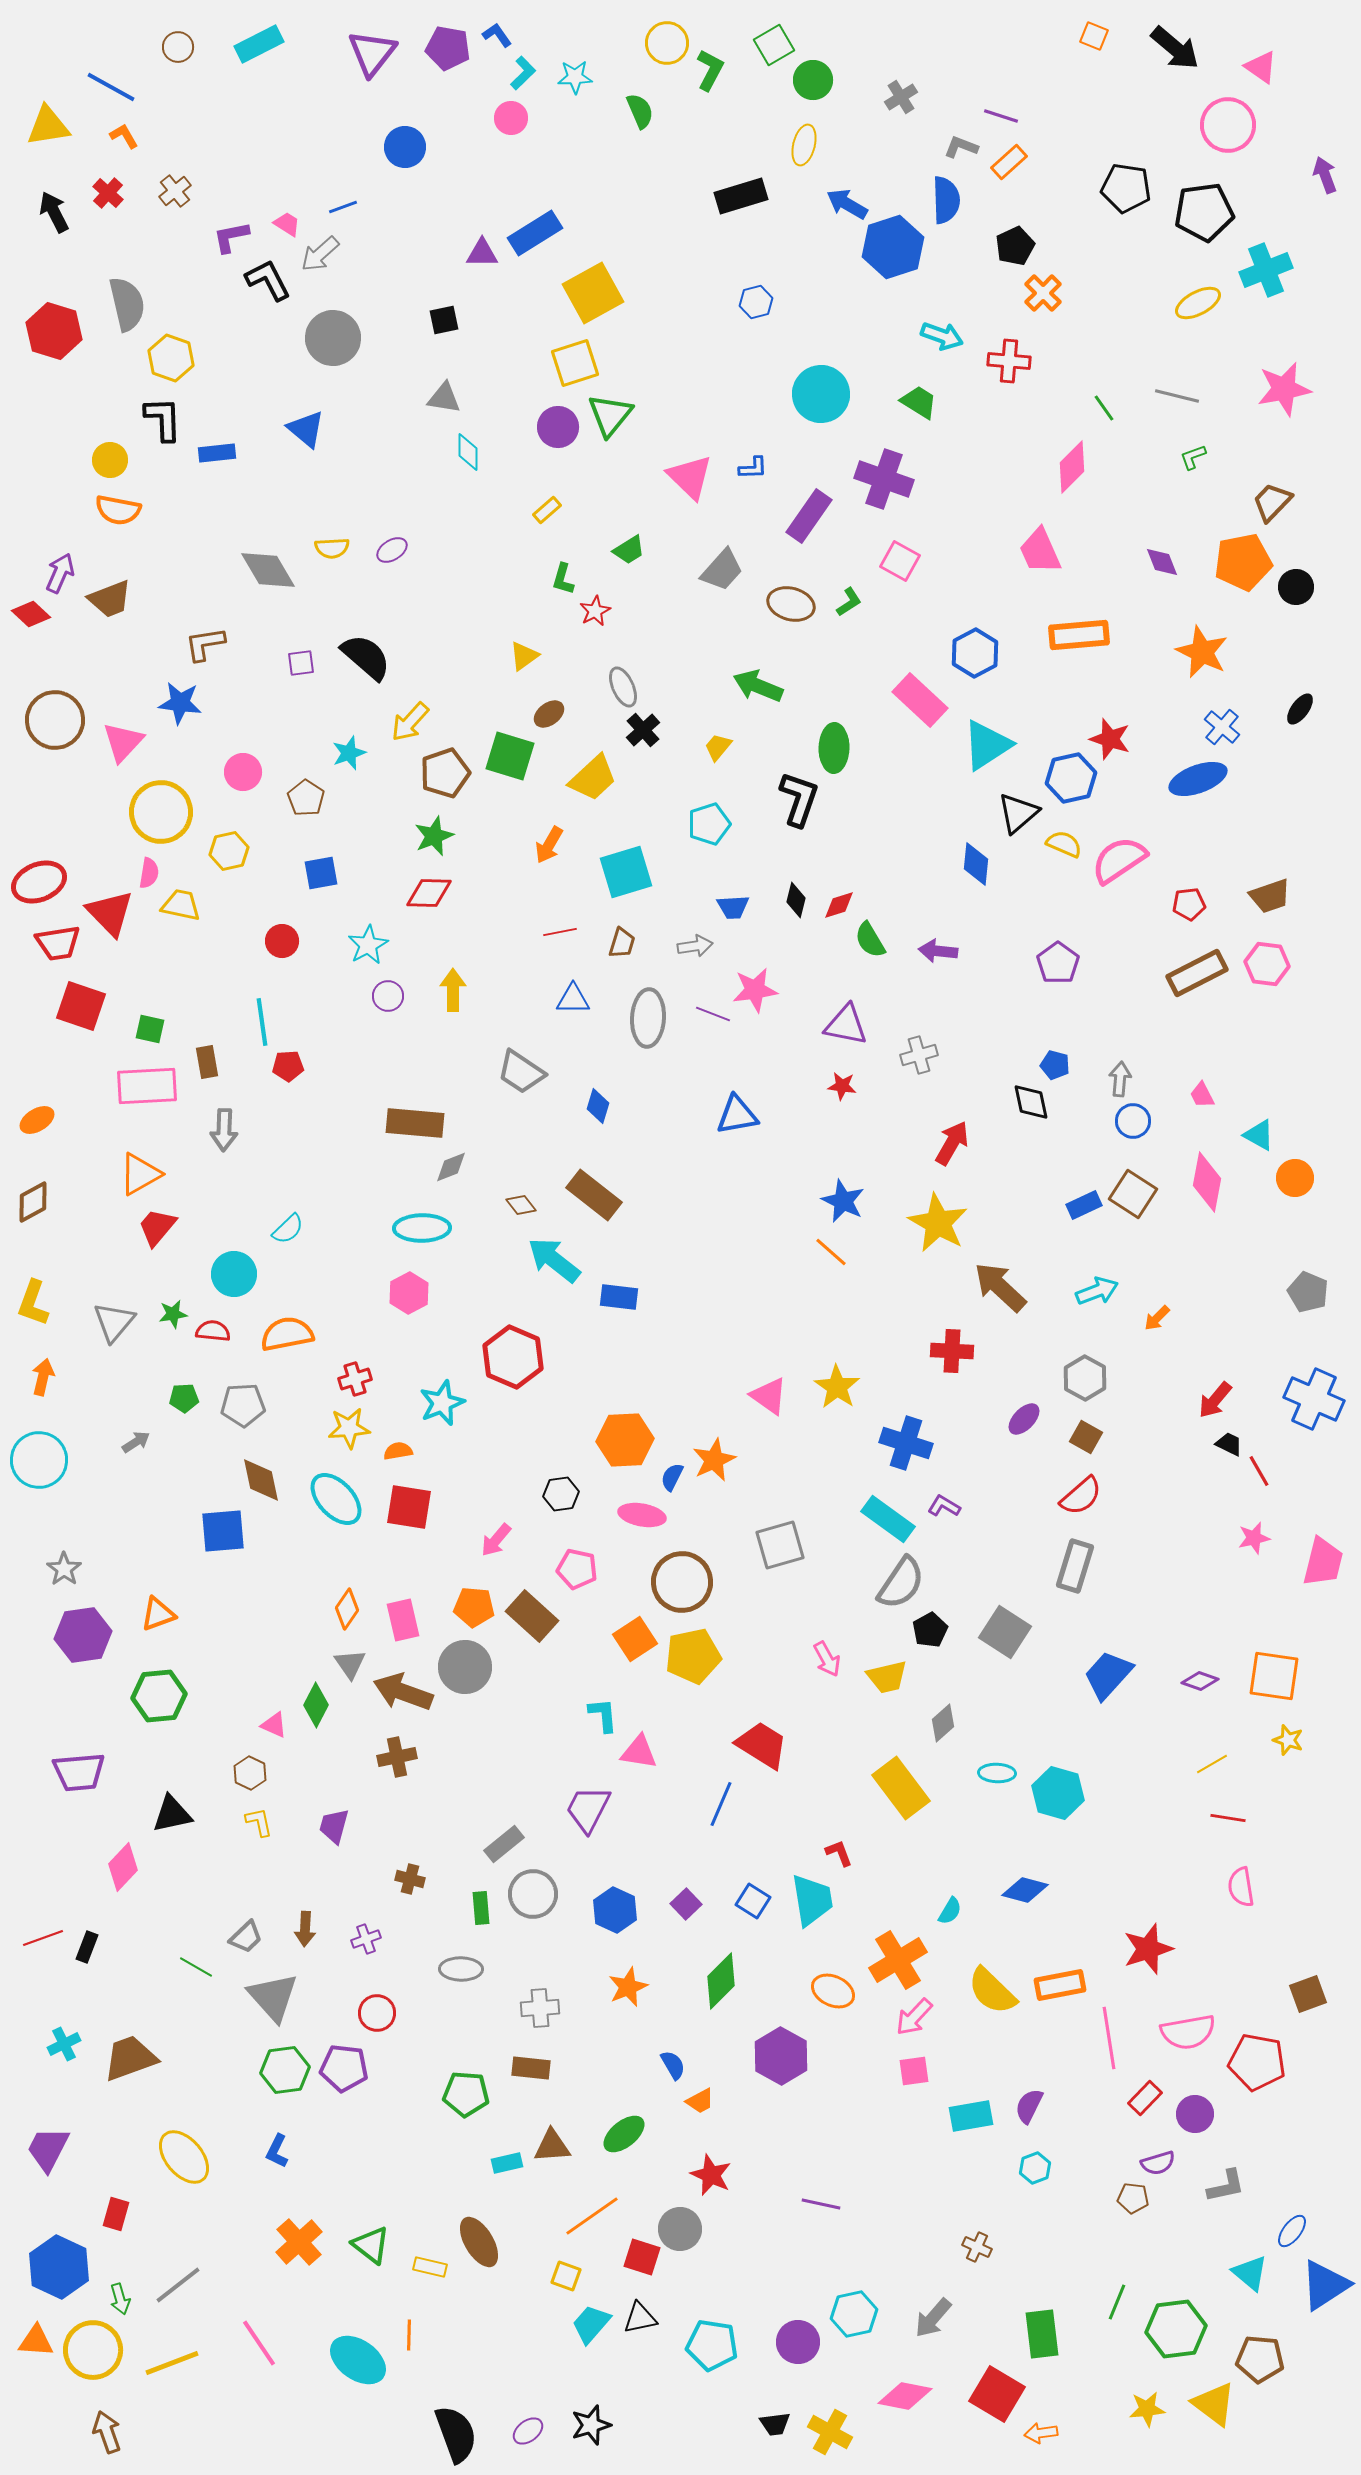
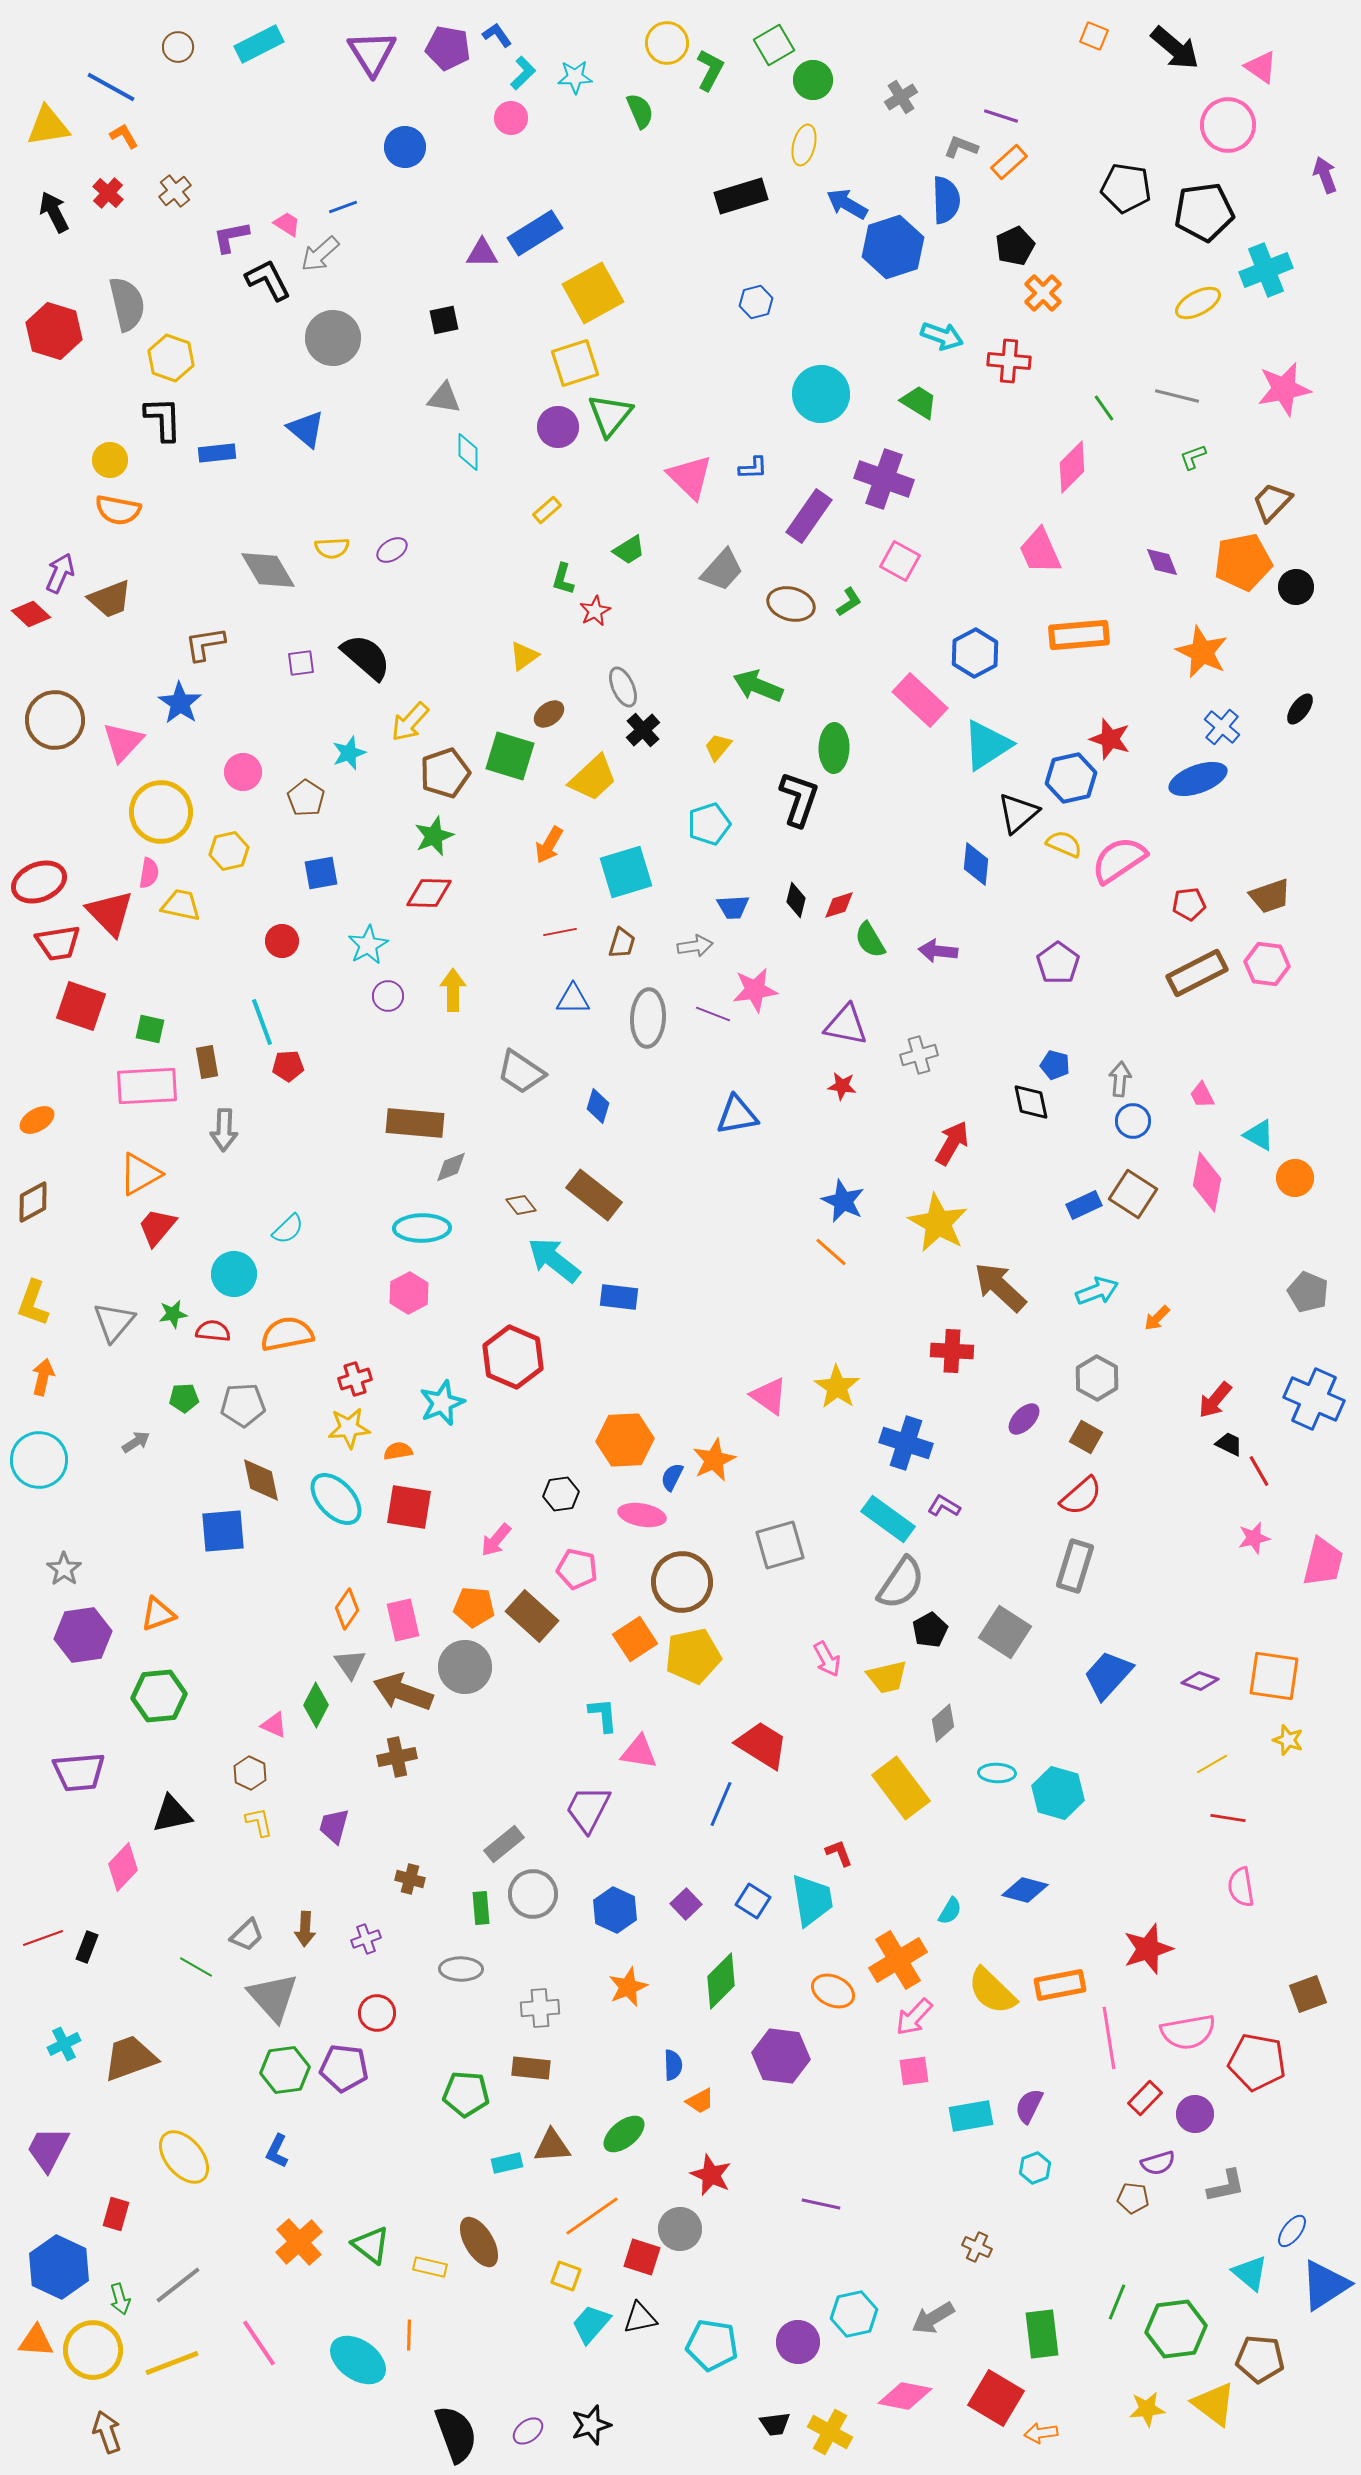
purple triangle at (372, 53): rotated 10 degrees counterclockwise
blue star at (180, 703): rotated 27 degrees clockwise
cyan line at (262, 1022): rotated 12 degrees counterclockwise
gray hexagon at (1085, 1378): moved 12 px right
gray trapezoid at (246, 1937): moved 1 px right, 2 px up
purple hexagon at (781, 2056): rotated 22 degrees counterclockwise
blue semicircle at (673, 2065): rotated 28 degrees clockwise
gray arrow at (933, 2318): rotated 18 degrees clockwise
red square at (997, 2394): moved 1 px left, 4 px down
